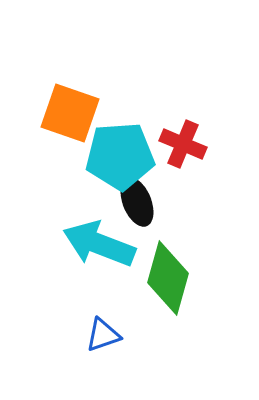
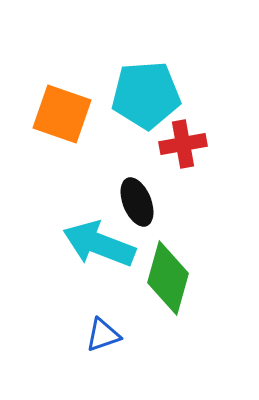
orange square: moved 8 px left, 1 px down
red cross: rotated 33 degrees counterclockwise
cyan pentagon: moved 26 px right, 61 px up
